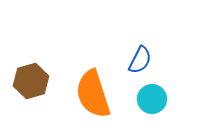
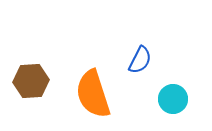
brown hexagon: rotated 12 degrees clockwise
cyan circle: moved 21 px right
